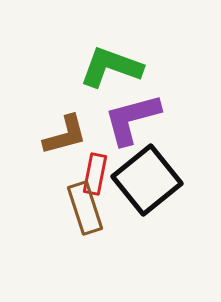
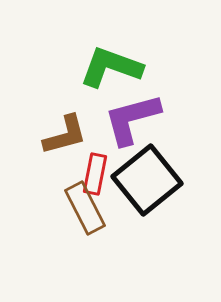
brown rectangle: rotated 9 degrees counterclockwise
